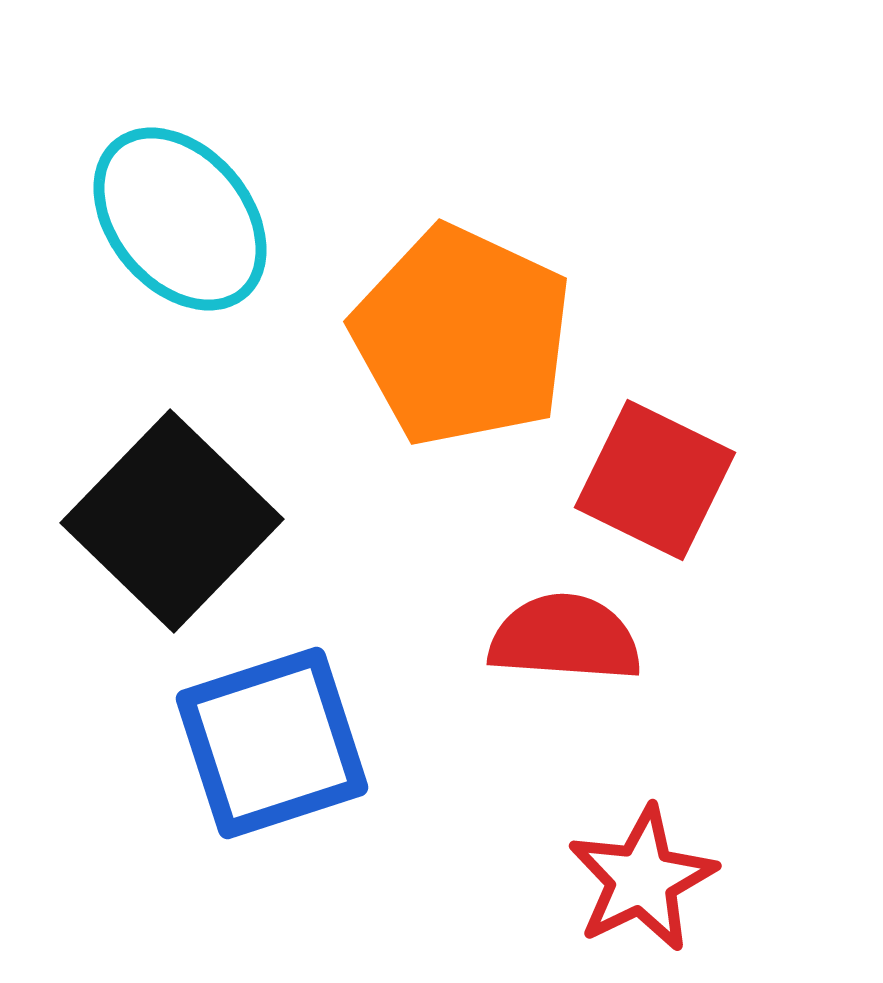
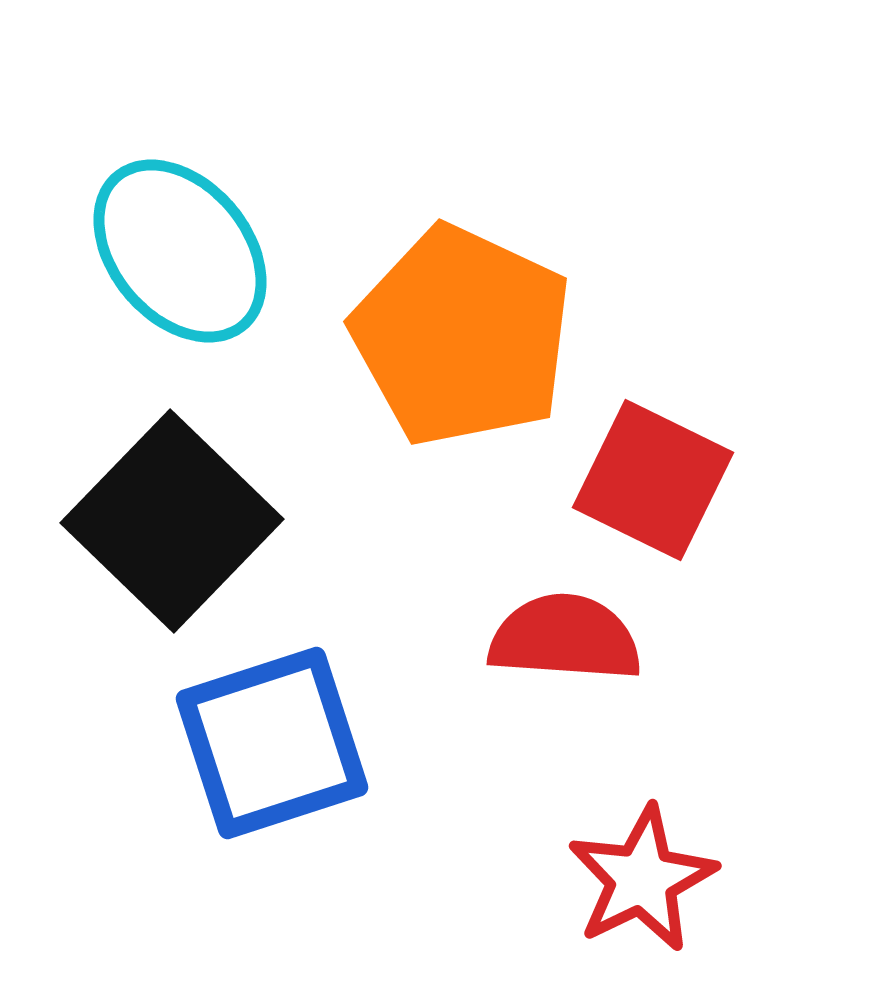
cyan ellipse: moved 32 px down
red square: moved 2 px left
